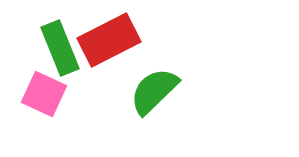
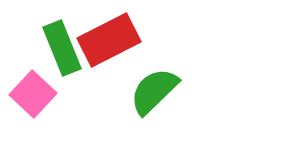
green rectangle: moved 2 px right
pink square: moved 11 px left; rotated 18 degrees clockwise
